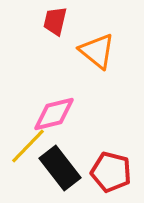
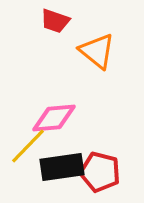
red trapezoid: rotated 84 degrees counterclockwise
pink diamond: moved 4 px down; rotated 9 degrees clockwise
black rectangle: moved 2 px right, 1 px up; rotated 60 degrees counterclockwise
red pentagon: moved 11 px left
